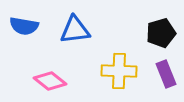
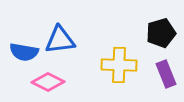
blue semicircle: moved 26 px down
blue triangle: moved 15 px left, 10 px down
yellow cross: moved 6 px up
pink diamond: moved 2 px left, 1 px down; rotated 12 degrees counterclockwise
